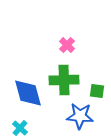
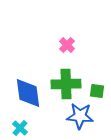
green cross: moved 2 px right, 4 px down
blue diamond: rotated 8 degrees clockwise
